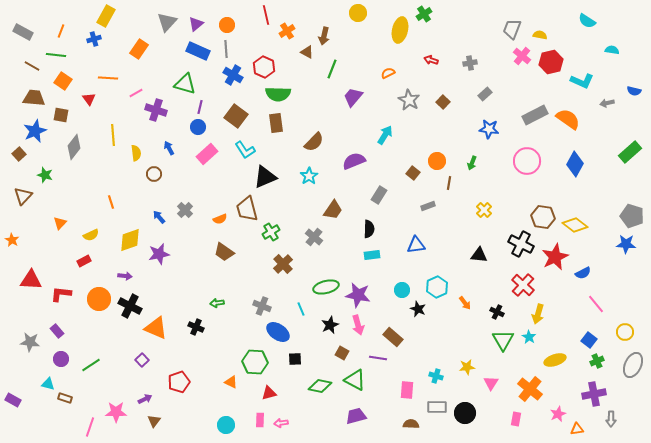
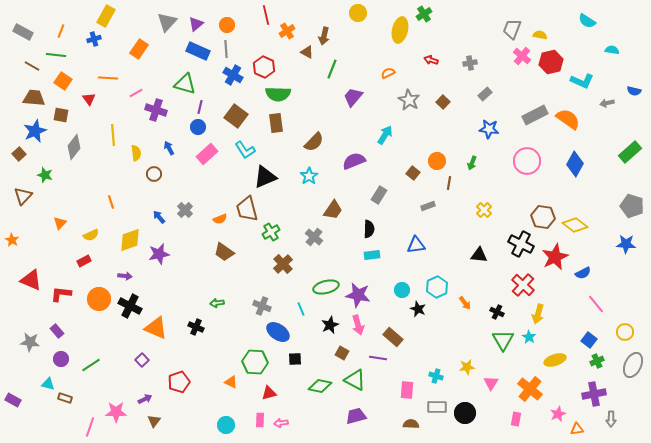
gray pentagon at (632, 216): moved 10 px up
red triangle at (31, 280): rotated 20 degrees clockwise
